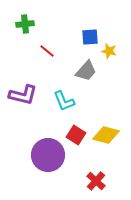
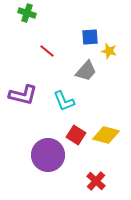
green cross: moved 2 px right, 11 px up; rotated 24 degrees clockwise
